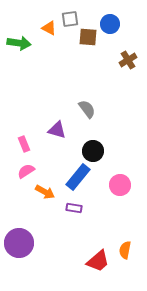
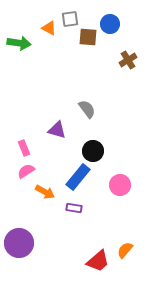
pink rectangle: moved 4 px down
orange semicircle: rotated 30 degrees clockwise
